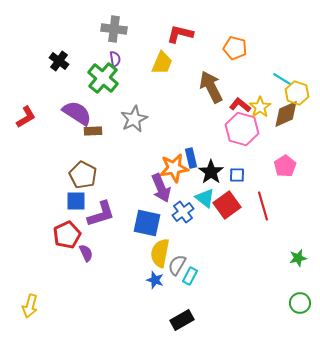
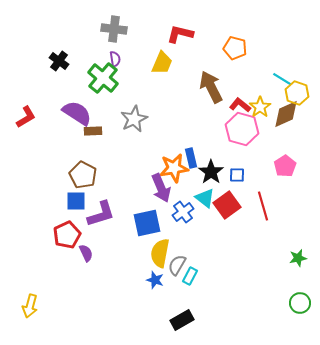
blue square at (147, 223): rotated 24 degrees counterclockwise
